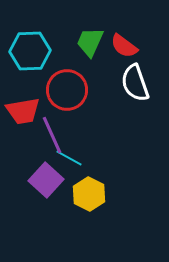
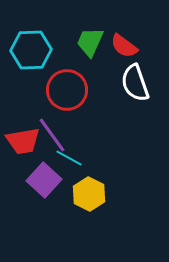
cyan hexagon: moved 1 px right, 1 px up
red trapezoid: moved 30 px down
purple line: rotated 12 degrees counterclockwise
purple square: moved 2 px left
